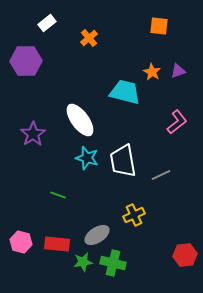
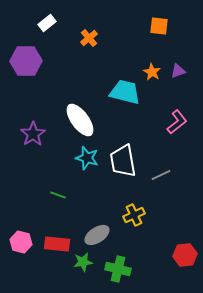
green cross: moved 5 px right, 6 px down
